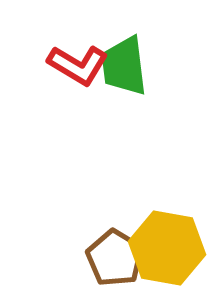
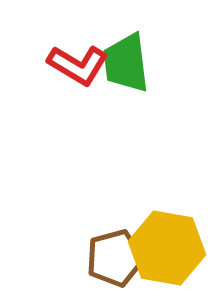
green trapezoid: moved 2 px right, 3 px up
brown pentagon: rotated 26 degrees clockwise
